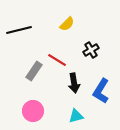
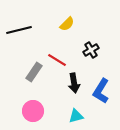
gray rectangle: moved 1 px down
